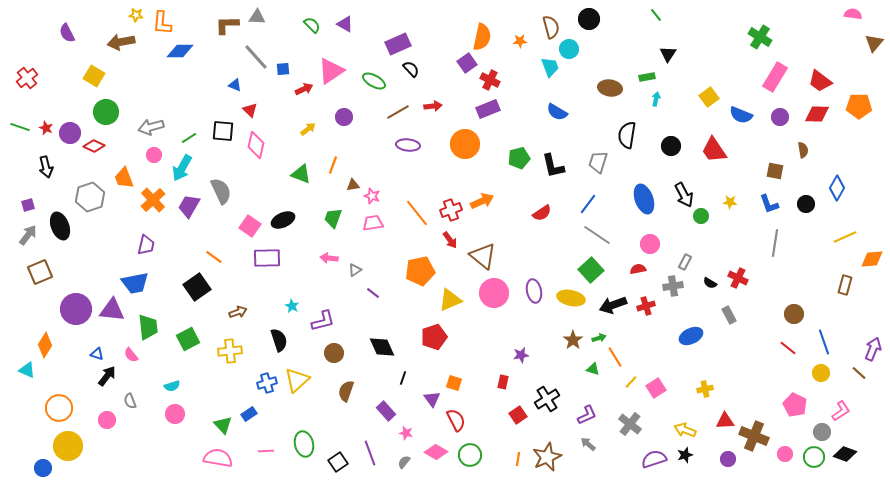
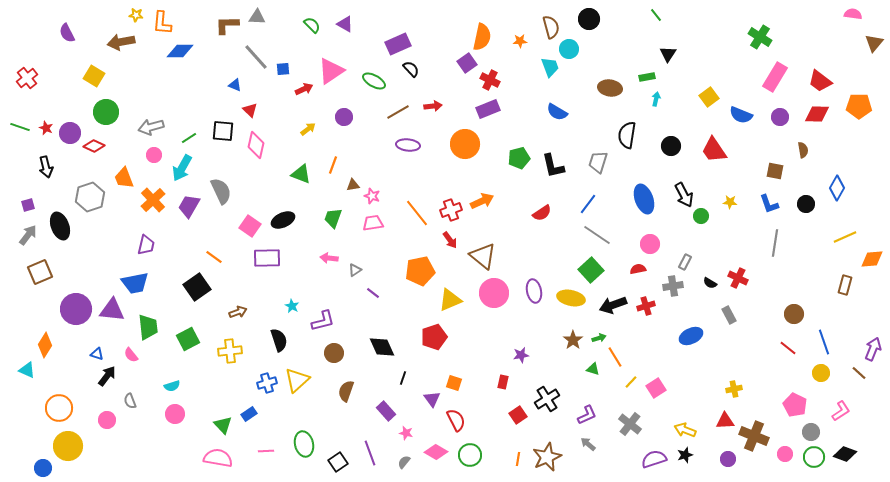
yellow cross at (705, 389): moved 29 px right
gray circle at (822, 432): moved 11 px left
